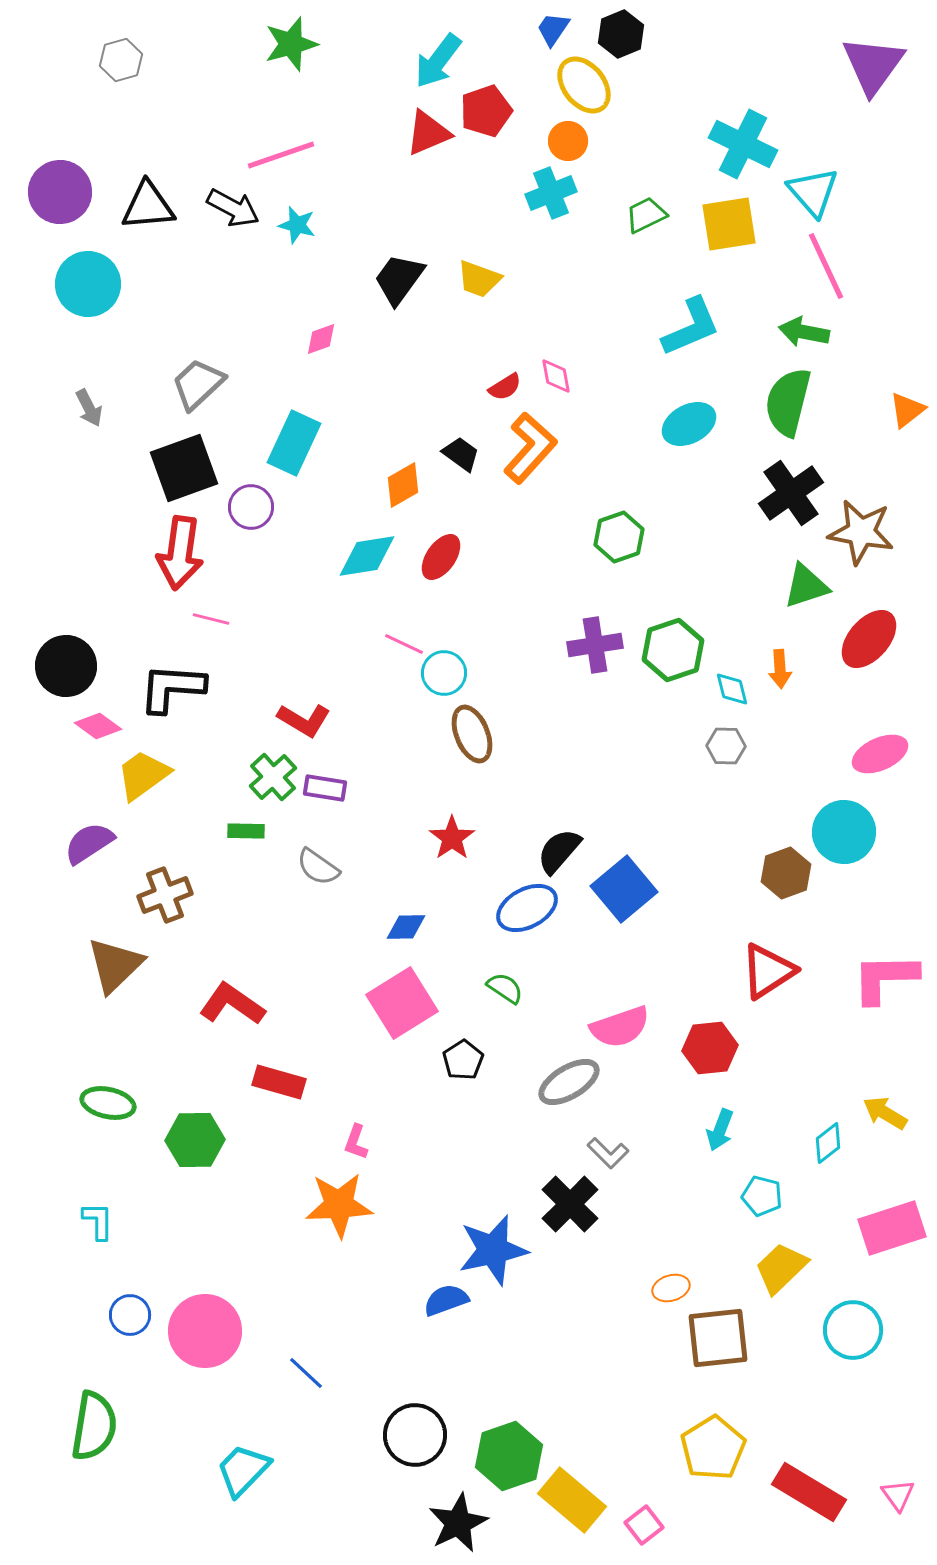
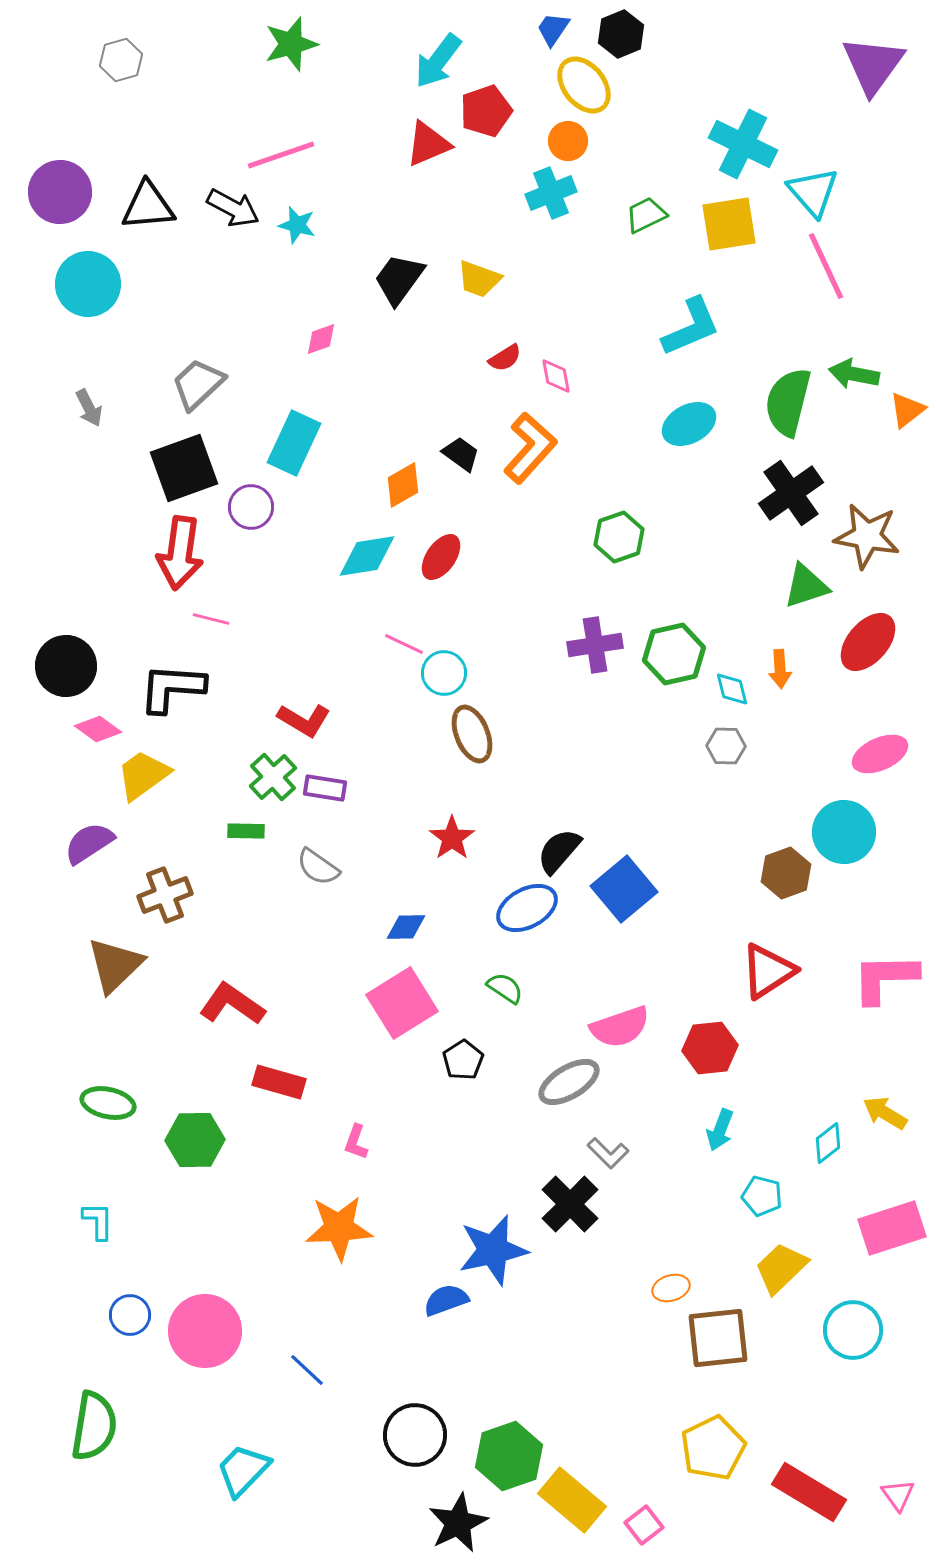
red triangle at (428, 133): moved 11 px down
green arrow at (804, 332): moved 50 px right, 42 px down
red semicircle at (505, 387): moved 29 px up
brown star at (861, 532): moved 6 px right, 4 px down
red ellipse at (869, 639): moved 1 px left, 3 px down
green hexagon at (673, 650): moved 1 px right, 4 px down; rotated 6 degrees clockwise
pink diamond at (98, 726): moved 3 px down
orange star at (339, 1205): moved 23 px down
blue line at (306, 1373): moved 1 px right, 3 px up
yellow pentagon at (713, 1448): rotated 6 degrees clockwise
